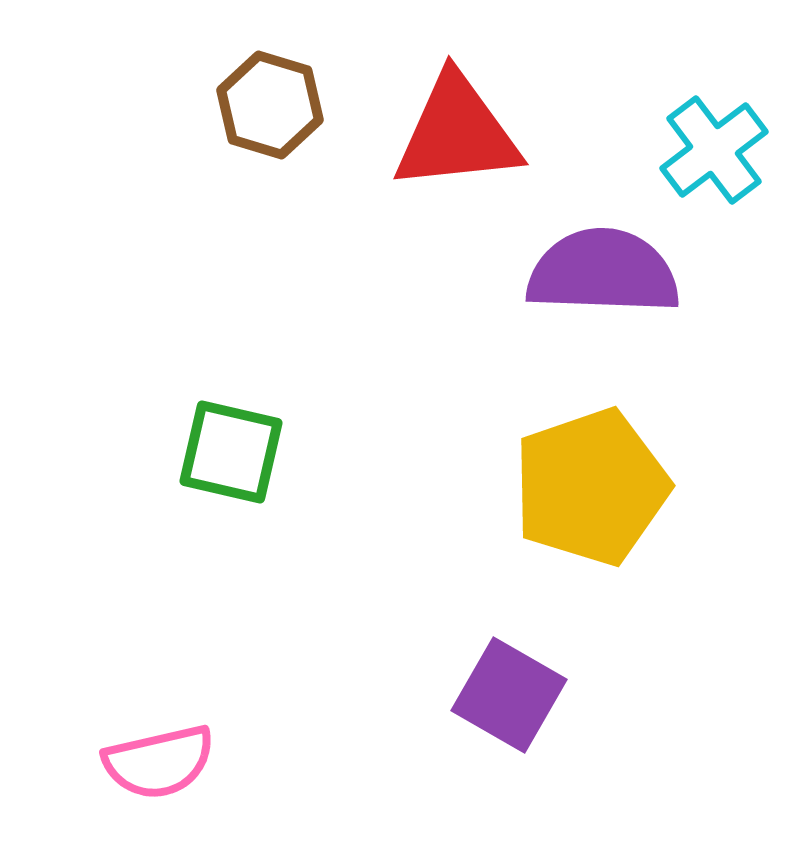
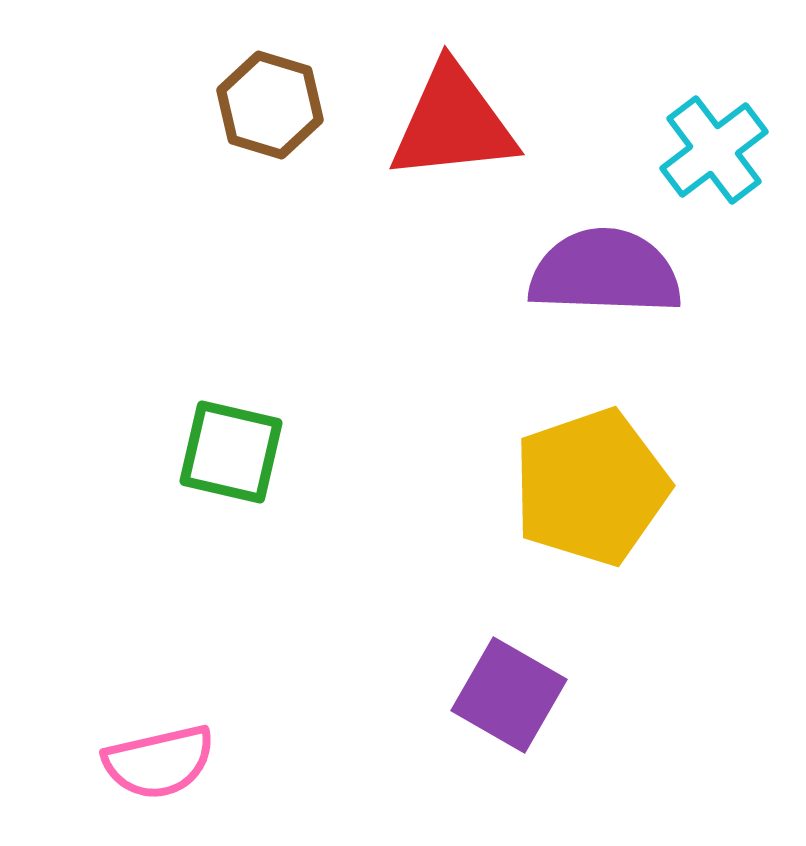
red triangle: moved 4 px left, 10 px up
purple semicircle: moved 2 px right
